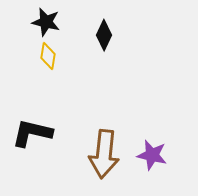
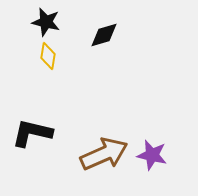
black diamond: rotated 48 degrees clockwise
brown arrow: rotated 120 degrees counterclockwise
